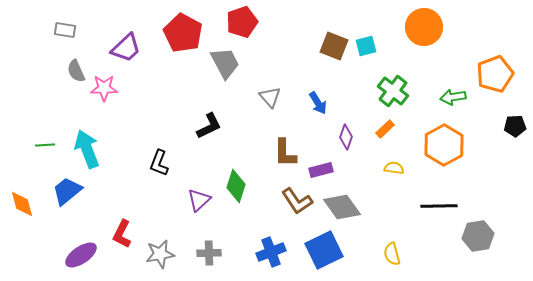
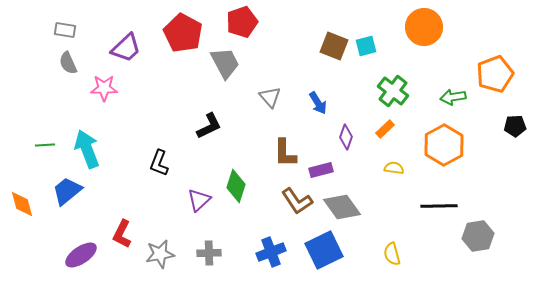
gray semicircle at (76, 71): moved 8 px left, 8 px up
